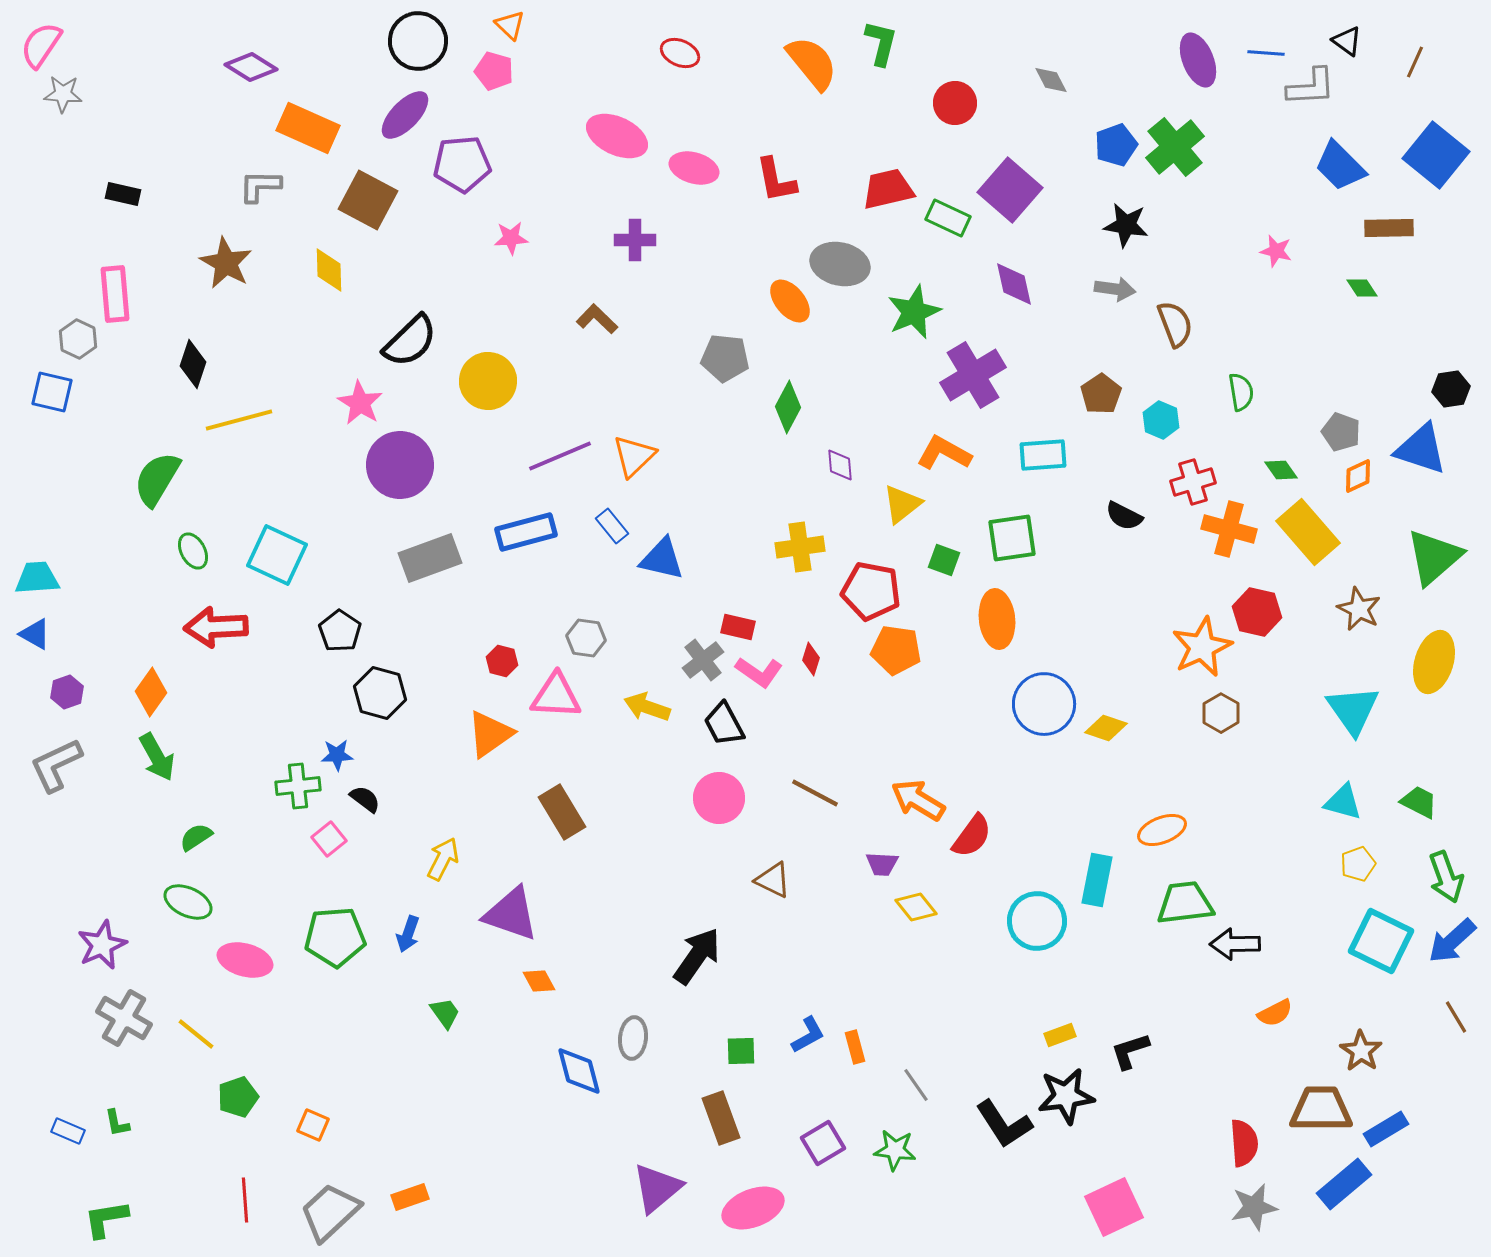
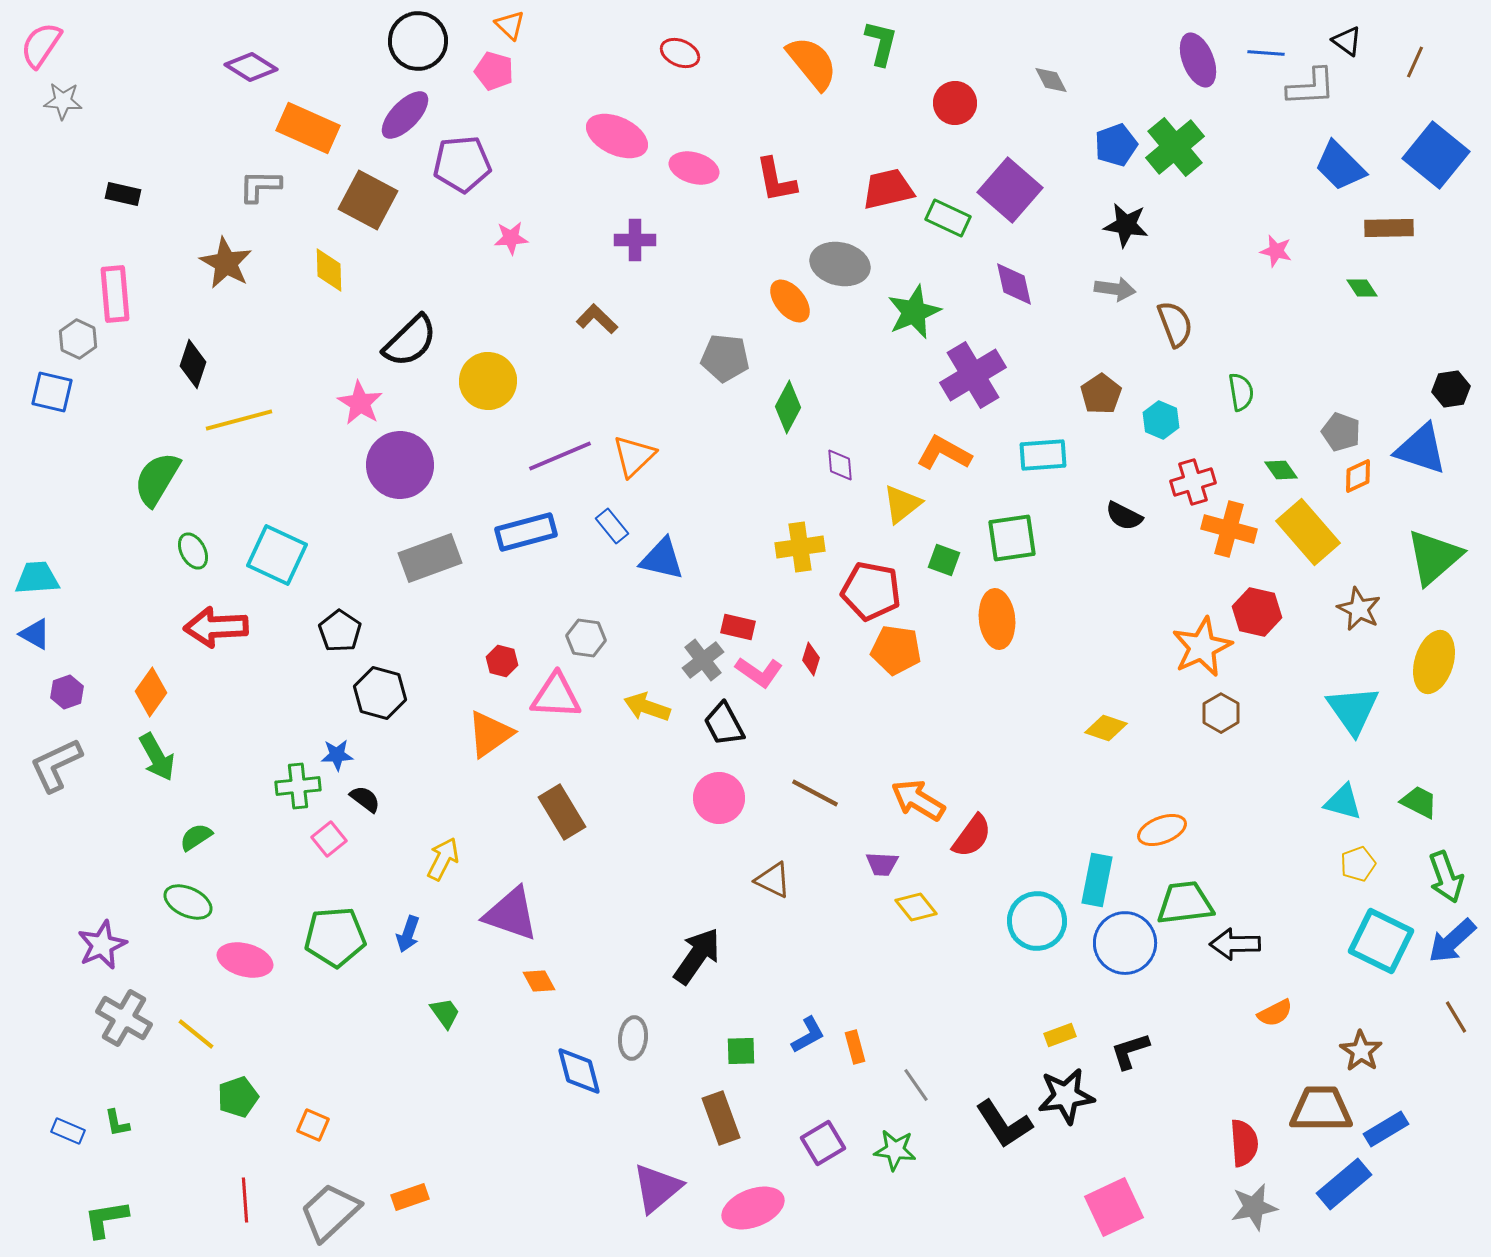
gray star at (63, 94): moved 7 px down
blue circle at (1044, 704): moved 81 px right, 239 px down
